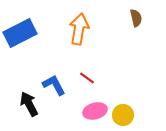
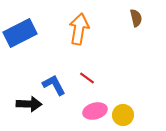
black arrow: rotated 120 degrees clockwise
